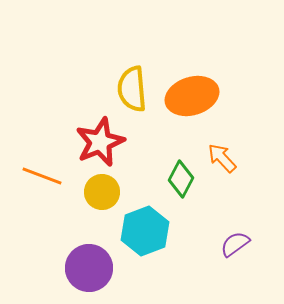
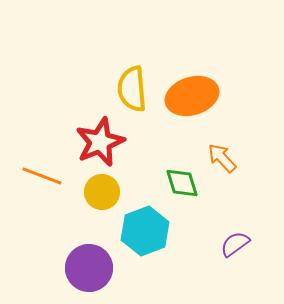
green diamond: moved 1 px right, 4 px down; rotated 45 degrees counterclockwise
